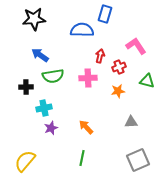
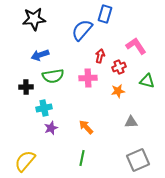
blue semicircle: rotated 50 degrees counterclockwise
blue arrow: rotated 54 degrees counterclockwise
